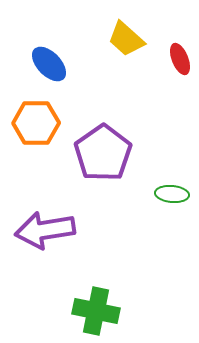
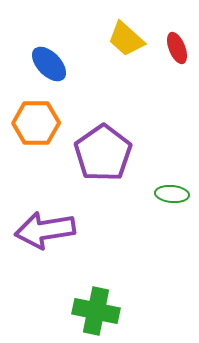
red ellipse: moved 3 px left, 11 px up
